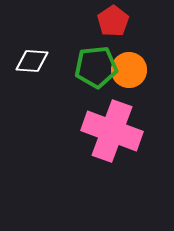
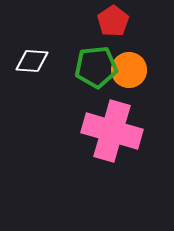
pink cross: rotated 4 degrees counterclockwise
